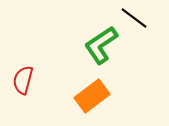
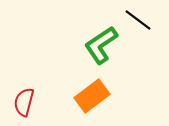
black line: moved 4 px right, 2 px down
red semicircle: moved 1 px right, 22 px down
